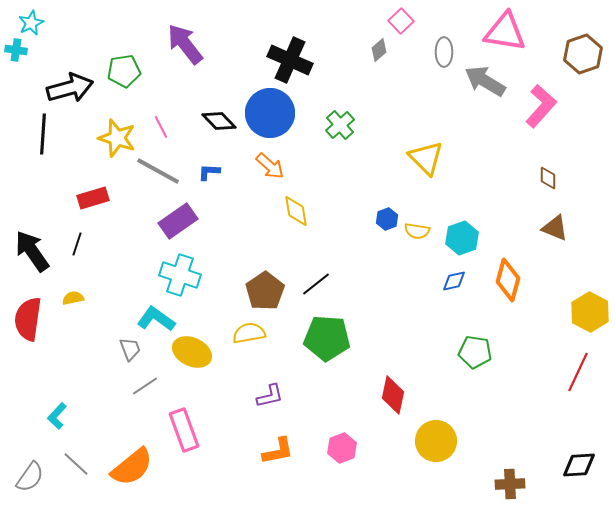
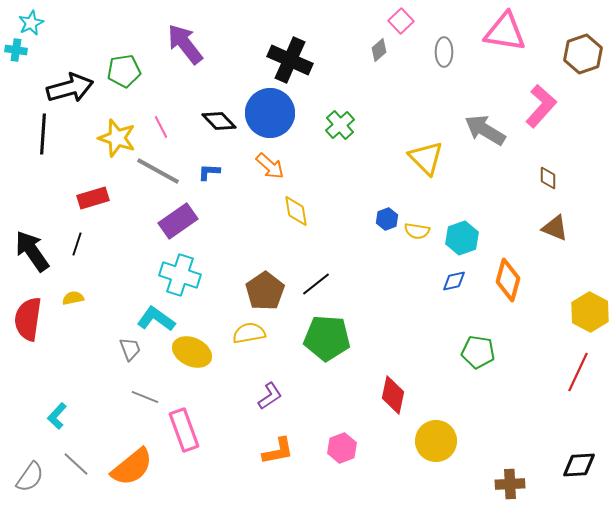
gray arrow at (485, 81): moved 49 px down
green pentagon at (475, 352): moved 3 px right
gray line at (145, 386): moved 11 px down; rotated 56 degrees clockwise
purple L-shape at (270, 396): rotated 20 degrees counterclockwise
